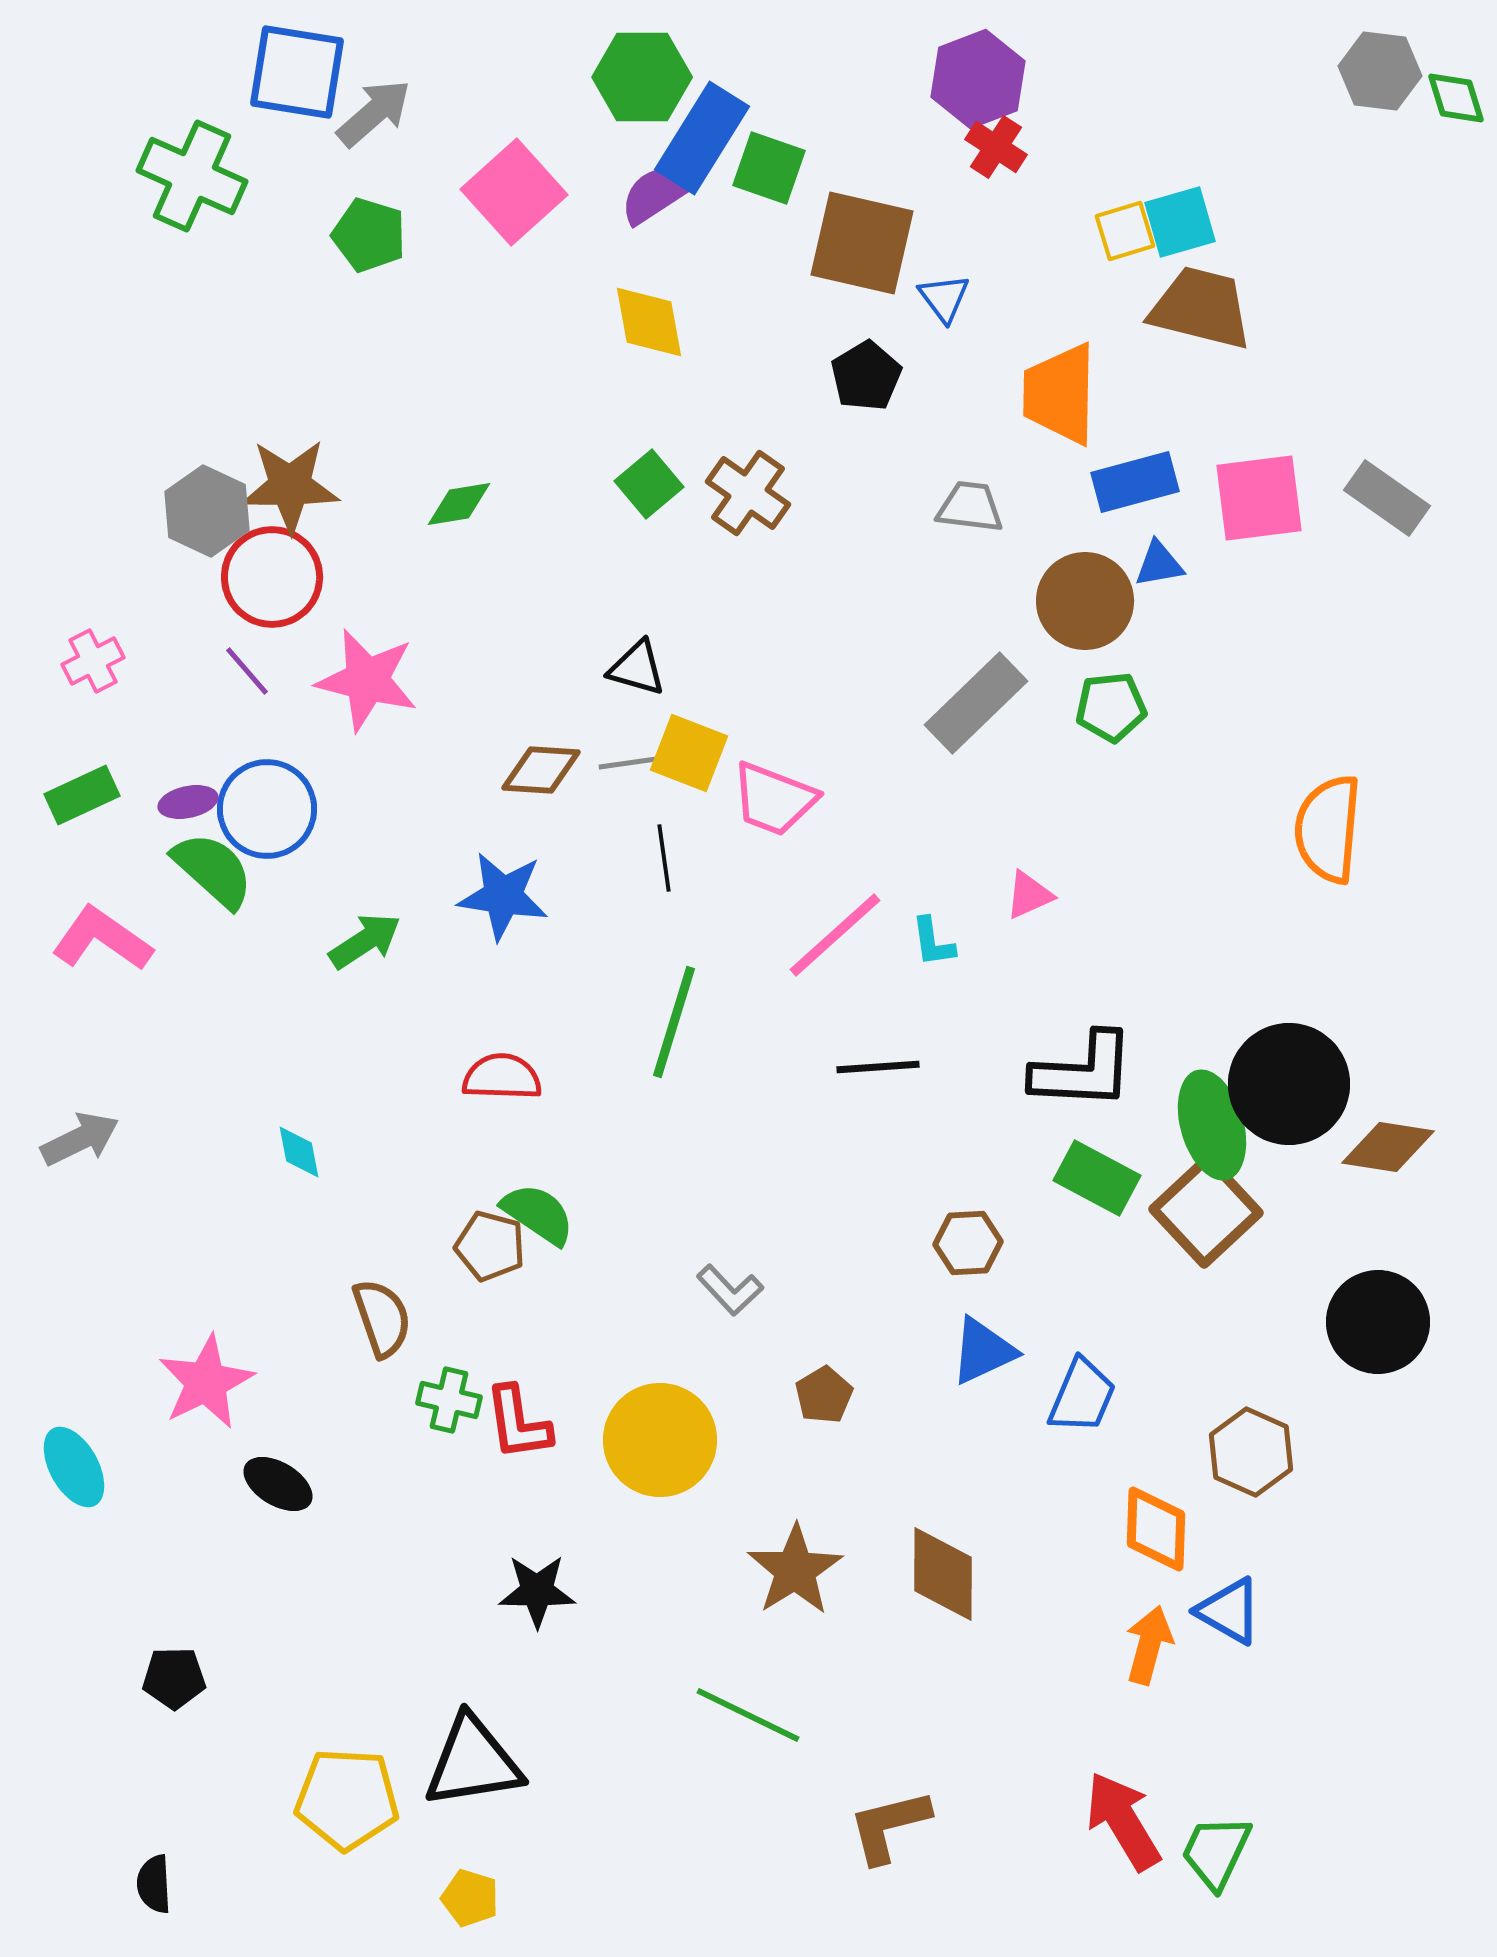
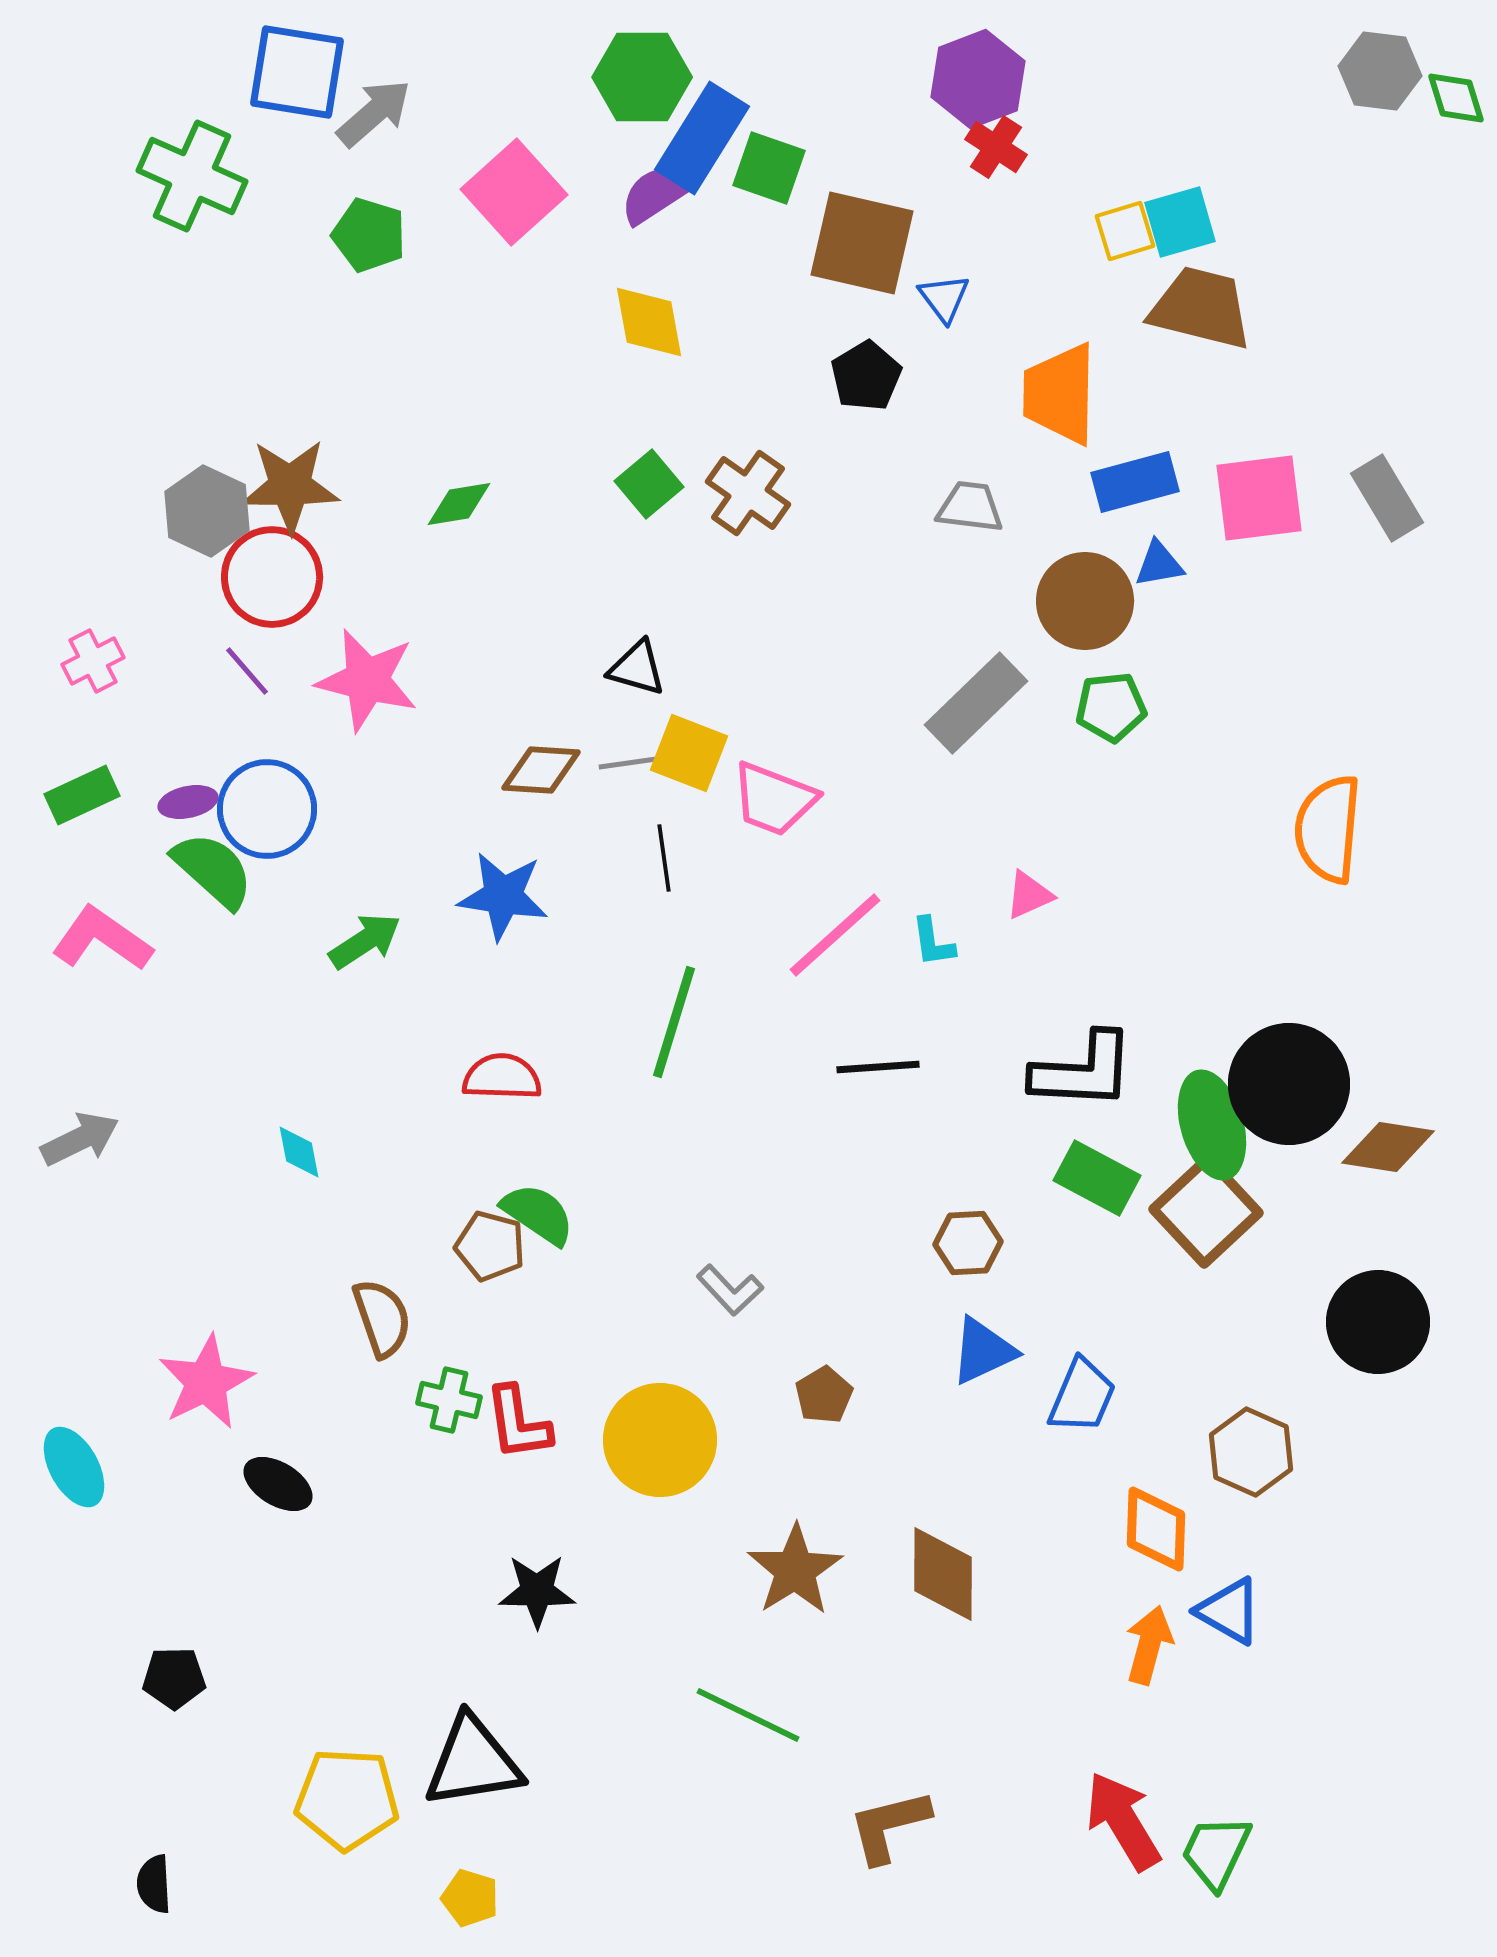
gray rectangle at (1387, 498): rotated 24 degrees clockwise
